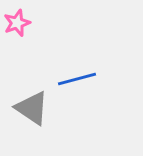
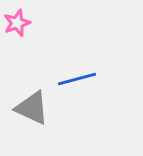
gray triangle: rotated 9 degrees counterclockwise
